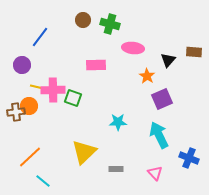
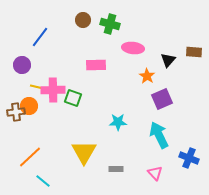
yellow triangle: rotated 16 degrees counterclockwise
